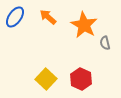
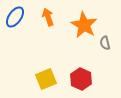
orange arrow: rotated 30 degrees clockwise
yellow square: rotated 25 degrees clockwise
